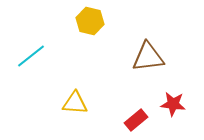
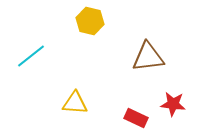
red rectangle: moved 2 px up; rotated 65 degrees clockwise
